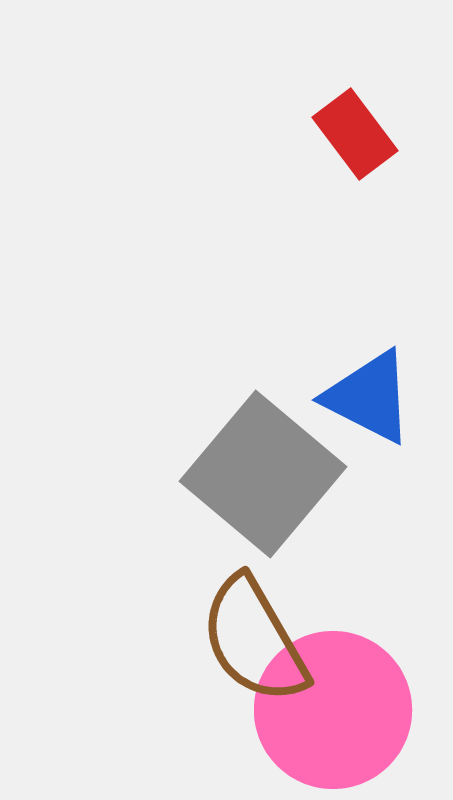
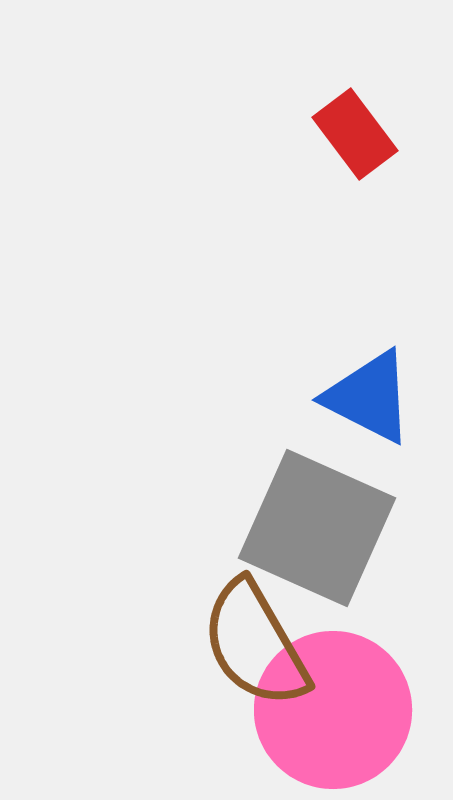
gray square: moved 54 px right, 54 px down; rotated 16 degrees counterclockwise
brown semicircle: moved 1 px right, 4 px down
